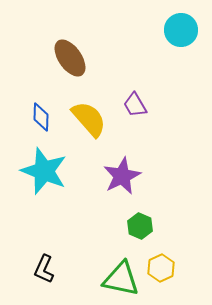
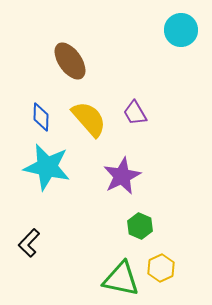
brown ellipse: moved 3 px down
purple trapezoid: moved 8 px down
cyan star: moved 3 px right, 4 px up; rotated 9 degrees counterclockwise
black L-shape: moved 15 px left, 26 px up; rotated 20 degrees clockwise
